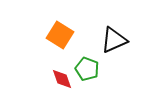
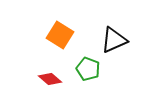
green pentagon: moved 1 px right
red diamond: moved 12 px left; rotated 30 degrees counterclockwise
